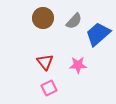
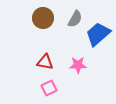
gray semicircle: moved 1 px right, 2 px up; rotated 12 degrees counterclockwise
red triangle: rotated 42 degrees counterclockwise
